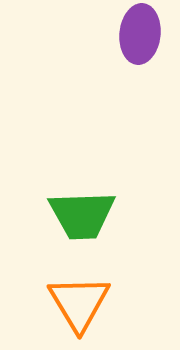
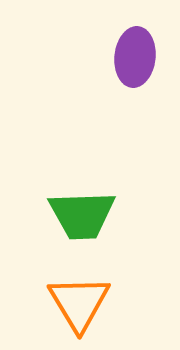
purple ellipse: moved 5 px left, 23 px down
